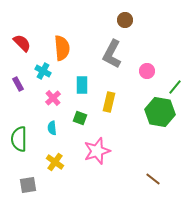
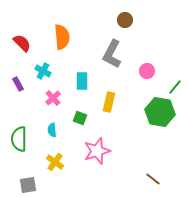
orange semicircle: moved 11 px up
cyan rectangle: moved 4 px up
cyan semicircle: moved 2 px down
